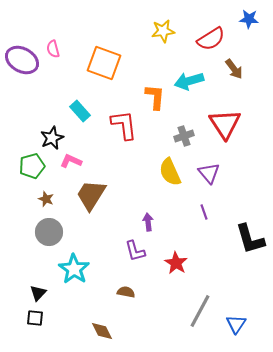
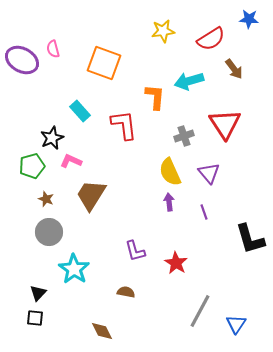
purple arrow: moved 21 px right, 20 px up
